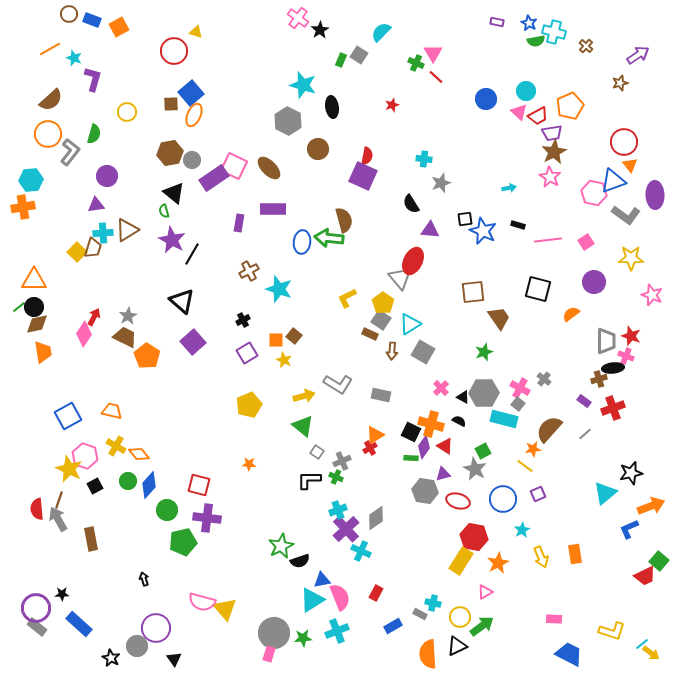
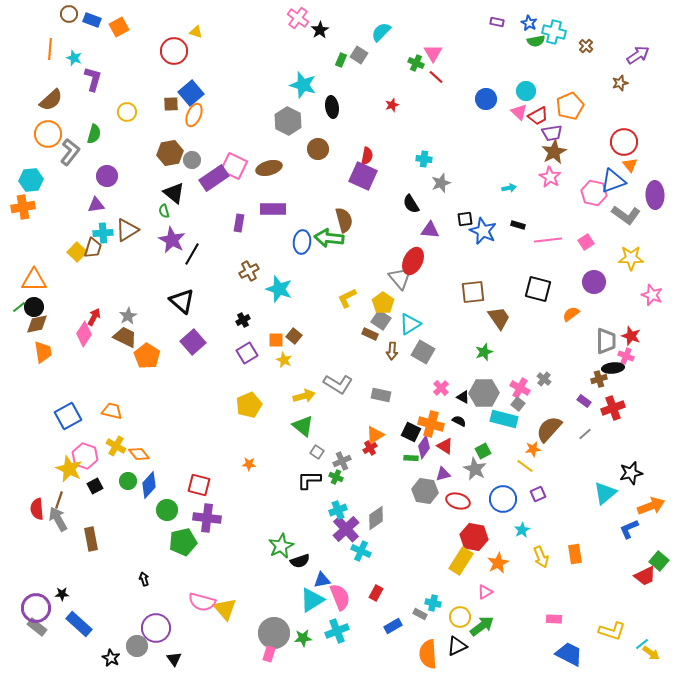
orange line at (50, 49): rotated 55 degrees counterclockwise
brown ellipse at (269, 168): rotated 60 degrees counterclockwise
